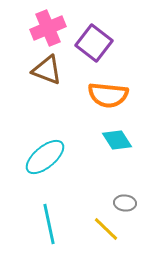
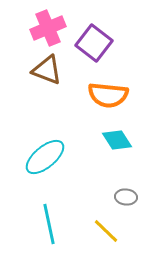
gray ellipse: moved 1 px right, 6 px up
yellow line: moved 2 px down
